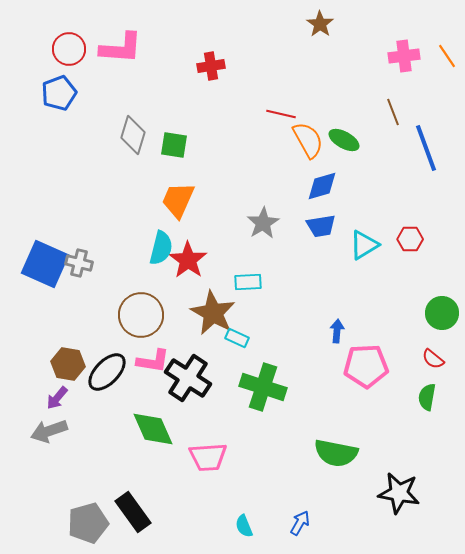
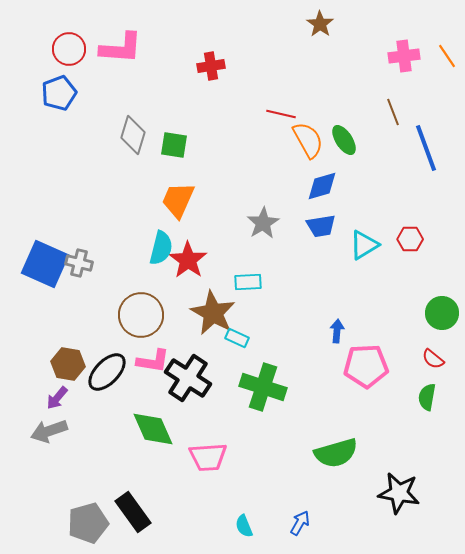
green ellipse at (344, 140): rotated 28 degrees clockwise
green semicircle at (336, 453): rotated 27 degrees counterclockwise
